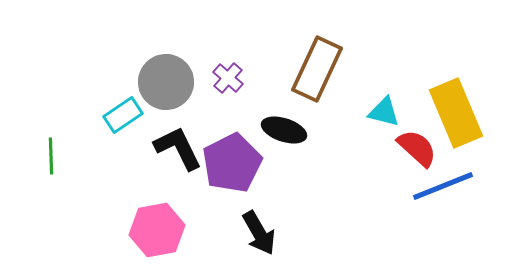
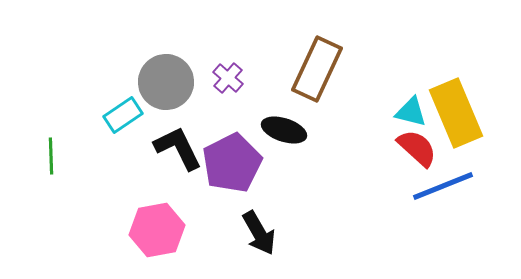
cyan triangle: moved 27 px right
